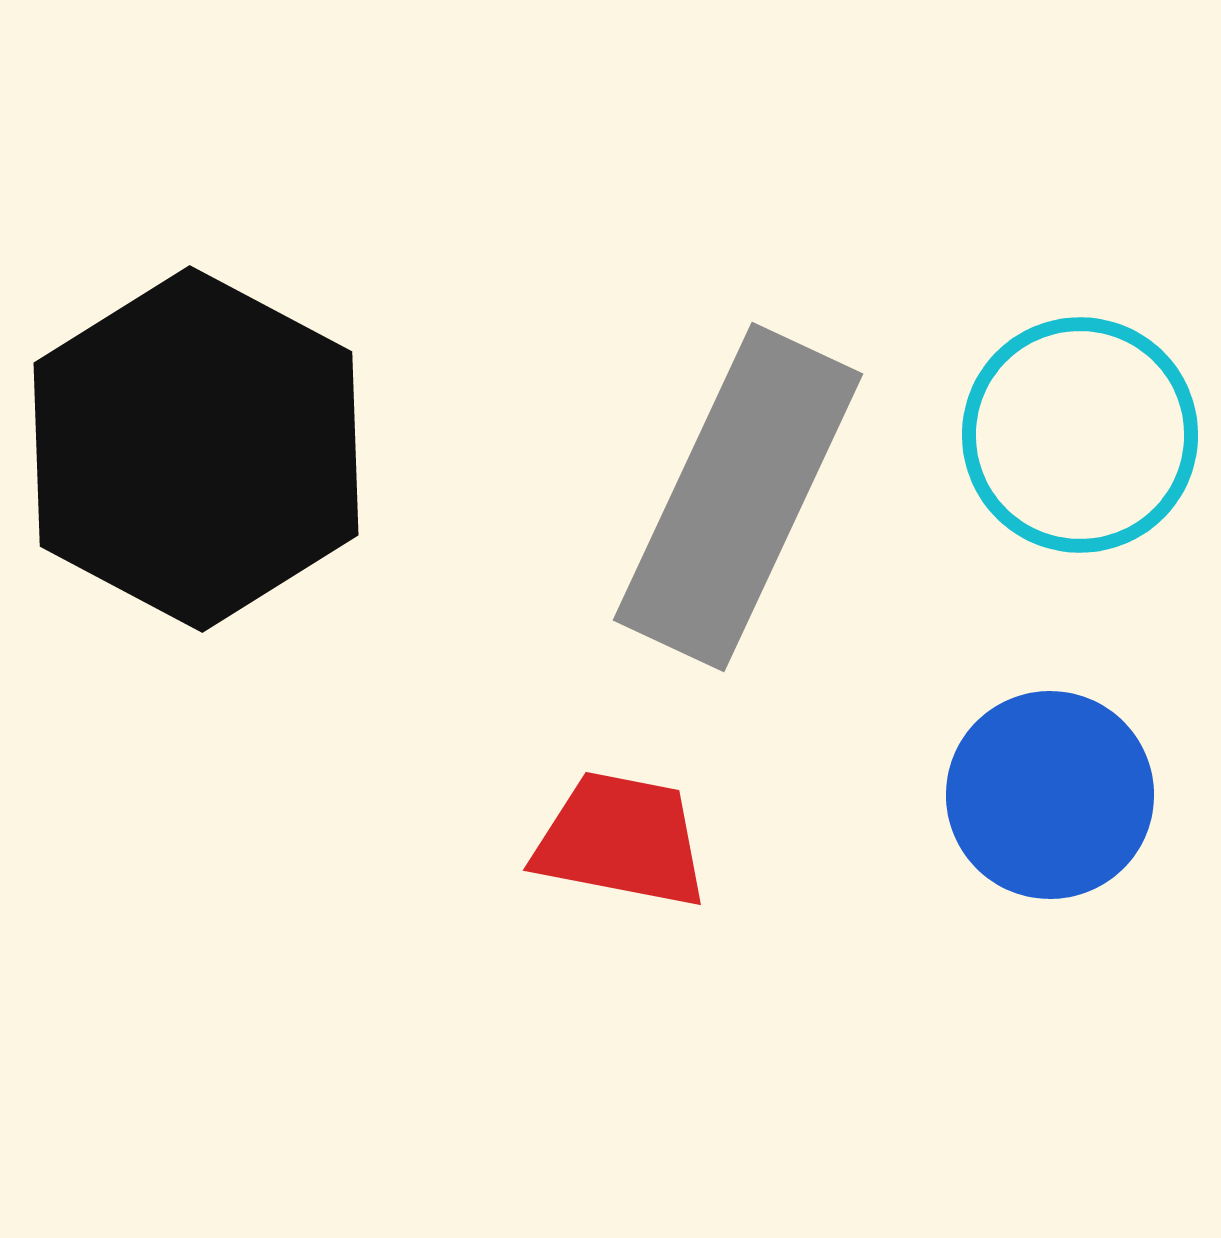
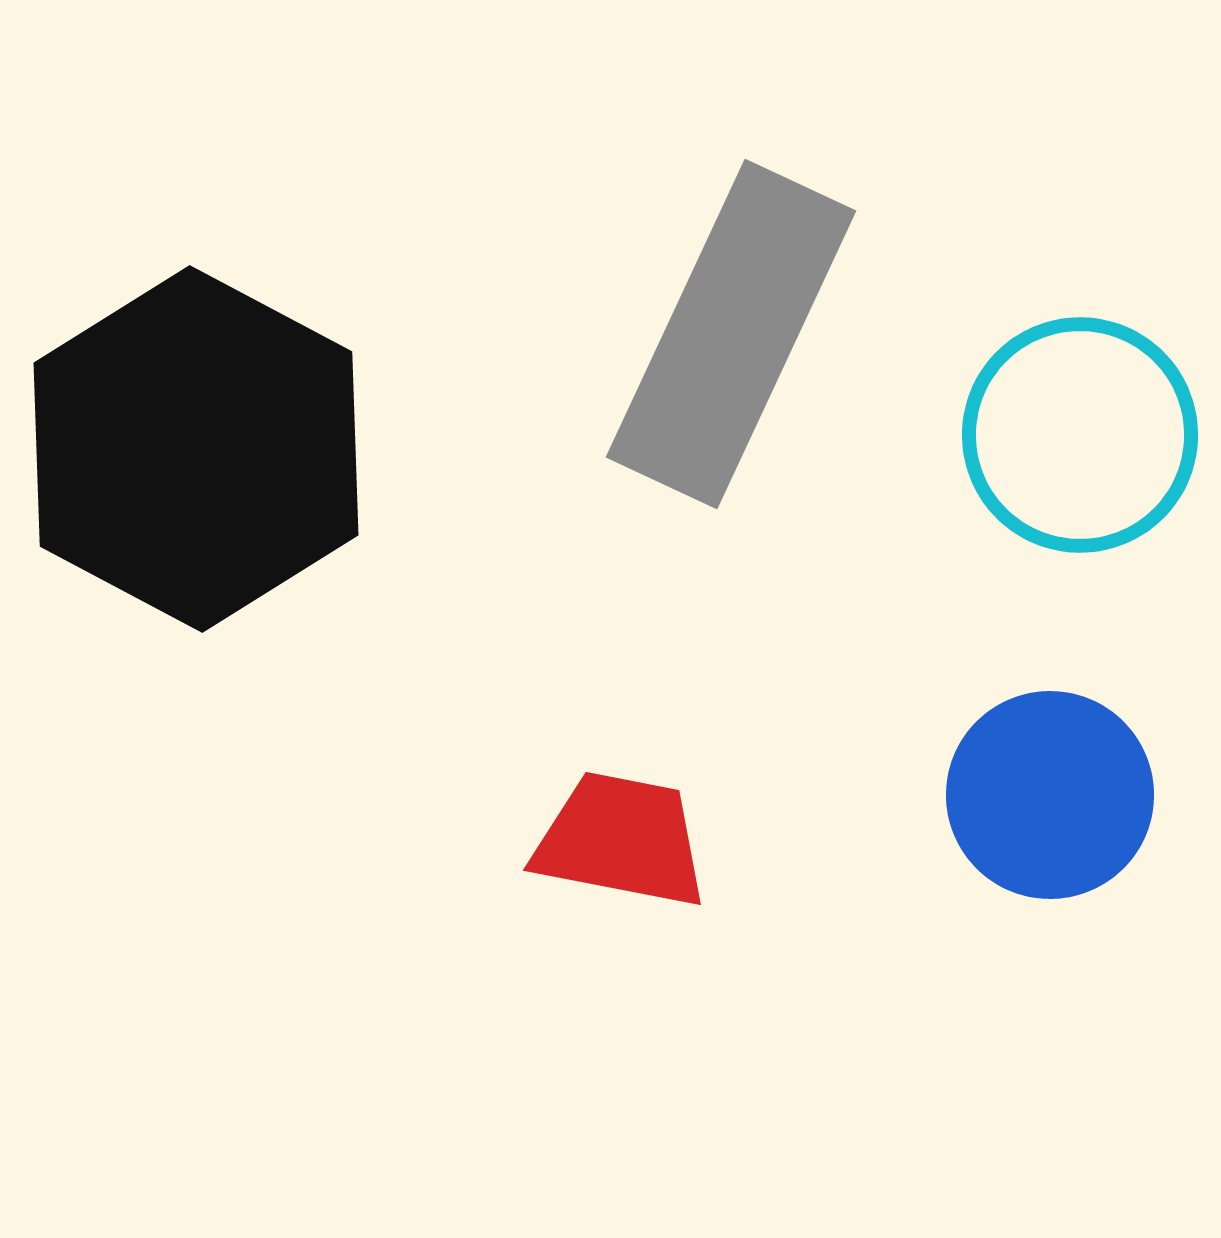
gray rectangle: moved 7 px left, 163 px up
